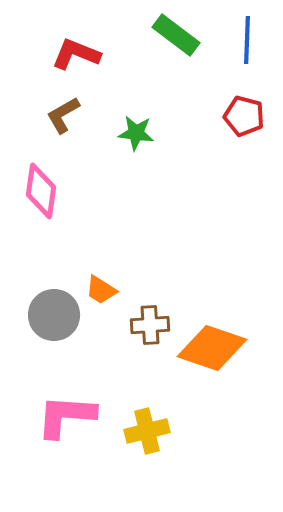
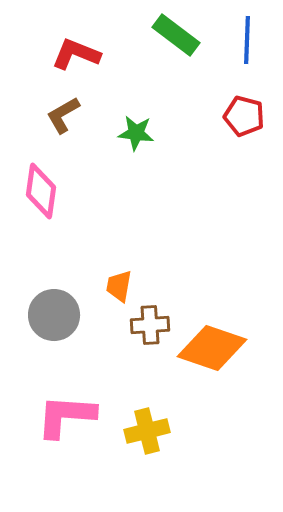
orange trapezoid: moved 18 px right, 4 px up; rotated 68 degrees clockwise
